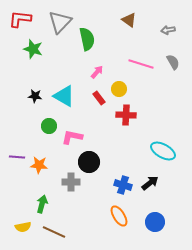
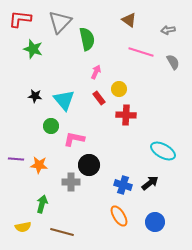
pink line: moved 12 px up
pink arrow: moved 1 px left; rotated 16 degrees counterclockwise
cyan triangle: moved 4 px down; rotated 20 degrees clockwise
green circle: moved 2 px right
pink L-shape: moved 2 px right, 2 px down
purple line: moved 1 px left, 2 px down
black circle: moved 3 px down
brown line: moved 8 px right; rotated 10 degrees counterclockwise
